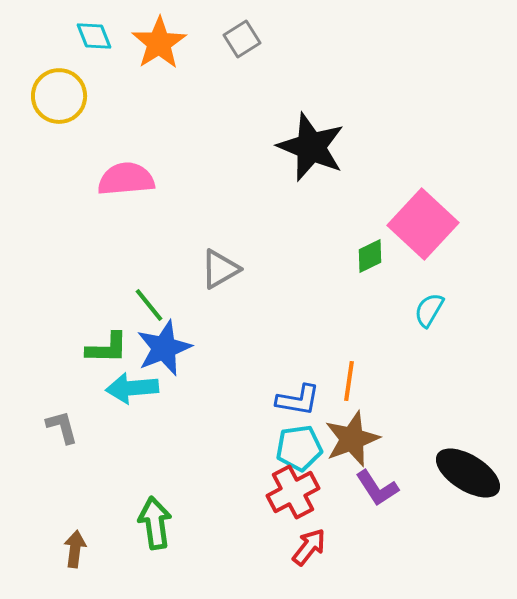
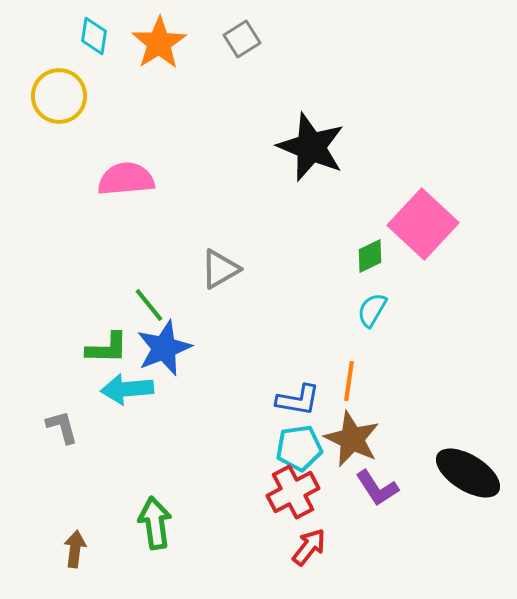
cyan diamond: rotated 30 degrees clockwise
cyan semicircle: moved 57 px left
cyan arrow: moved 5 px left, 1 px down
brown star: rotated 26 degrees counterclockwise
